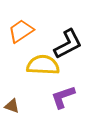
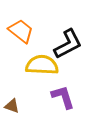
orange trapezoid: rotated 72 degrees clockwise
yellow semicircle: moved 1 px left
purple L-shape: rotated 92 degrees clockwise
